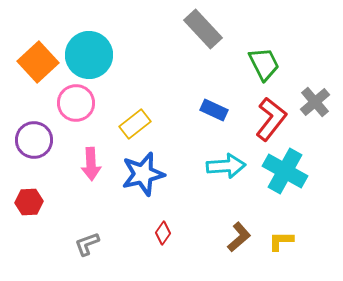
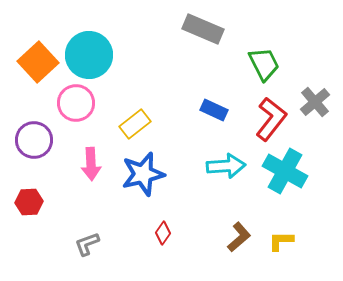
gray rectangle: rotated 24 degrees counterclockwise
